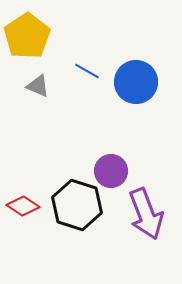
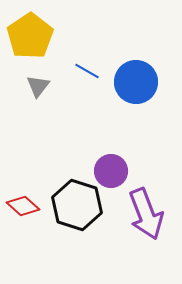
yellow pentagon: moved 3 px right
gray triangle: rotated 45 degrees clockwise
red diamond: rotated 8 degrees clockwise
